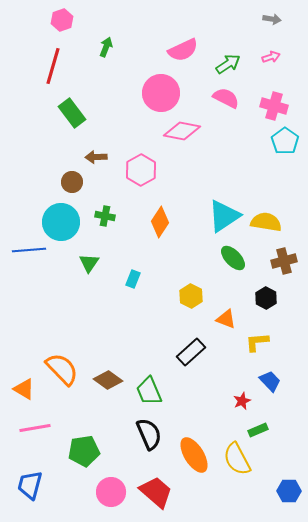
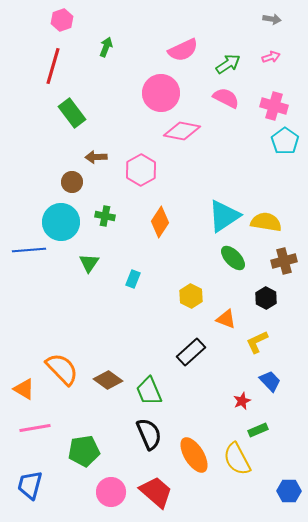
yellow L-shape at (257, 342): rotated 20 degrees counterclockwise
